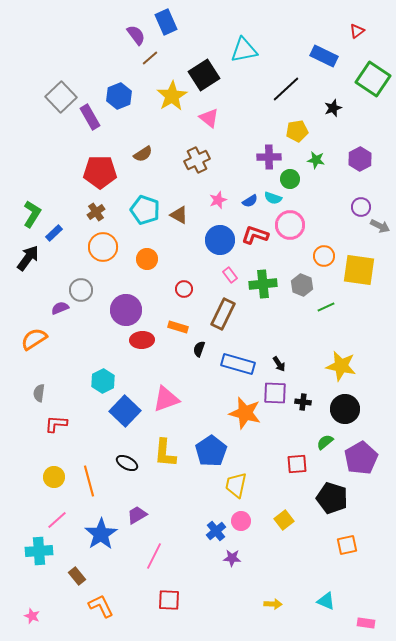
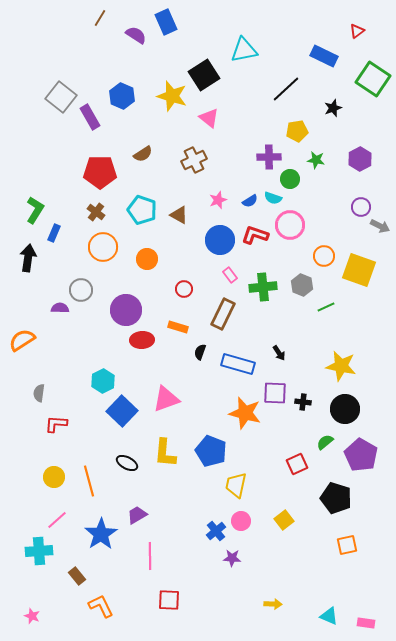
purple semicircle at (136, 35): rotated 20 degrees counterclockwise
brown line at (150, 58): moved 50 px left, 40 px up; rotated 18 degrees counterclockwise
blue hexagon at (119, 96): moved 3 px right; rotated 15 degrees counterclockwise
yellow star at (172, 96): rotated 24 degrees counterclockwise
gray square at (61, 97): rotated 8 degrees counterclockwise
brown cross at (197, 160): moved 3 px left
cyan pentagon at (145, 210): moved 3 px left
brown cross at (96, 212): rotated 18 degrees counterclockwise
green L-shape at (32, 214): moved 3 px right, 4 px up
blue rectangle at (54, 233): rotated 24 degrees counterclockwise
black arrow at (28, 258): rotated 28 degrees counterclockwise
yellow square at (359, 270): rotated 12 degrees clockwise
green cross at (263, 284): moved 3 px down
purple semicircle at (60, 308): rotated 24 degrees clockwise
orange semicircle at (34, 339): moved 12 px left, 1 px down
black semicircle at (199, 349): moved 1 px right, 3 px down
black arrow at (279, 364): moved 11 px up
blue square at (125, 411): moved 3 px left
blue pentagon at (211, 451): rotated 16 degrees counterclockwise
purple pentagon at (361, 458): moved 3 px up; rotated 12 degrees counterclockwise
red square at (297, 464): rotated 20 degrees counterclockwise
black pentagon at (332, 498): moved 4 px right
pink line at (154, 556): moved 4 px left; rotated 28 degrees counterclockwise
cyan triangle at (326, 601): moved 3 px right, 15 px down
